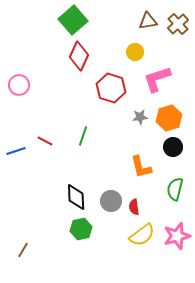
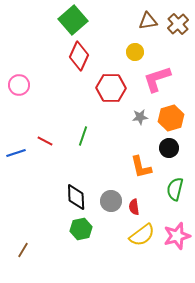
red hexagon: rotated 16 degrees counterclockwise
orange hexagon: moved 2 px right
black circle: moved 4 px left, 1 px down
blue line: moved 2 px down
